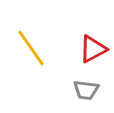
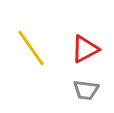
red triangle: moved 8 px left
